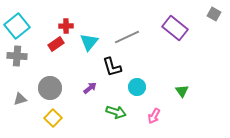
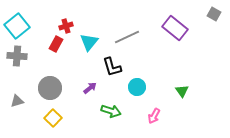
red cross: rotated 16 degrees counterclockwise
red rectangle: rotated 28 degrees counterclockwise
gray triangle: moved 3 px left, 2 px down
green arrow: moved 5 px left, 1 px up
